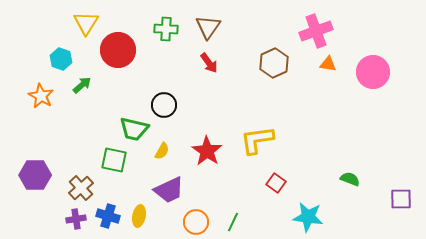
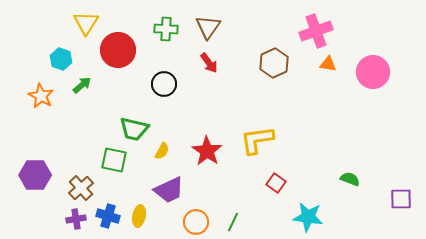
black circle: moved 21 px up
